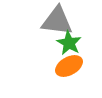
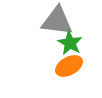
green star: moved 1 px right
